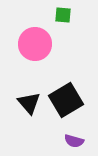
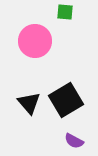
green square: moved 2 px right, 3 px up
pink circle: moved 3 px up
purple semicircle: rotated 12 degrees clockwise
